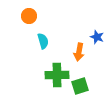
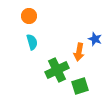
blue star: moved 2 px left, 2 px down
cyan semicircle: moved 11 px left, 1 px down
green cross: moved 5 px up; rotated 25 degrees counterclockwise
